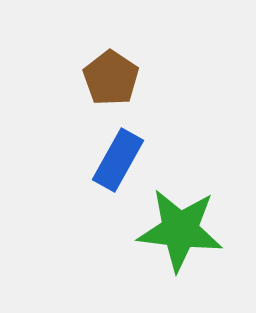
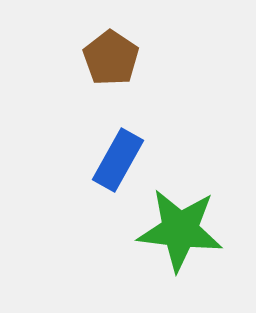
brown pentagon: moved 20 px up
